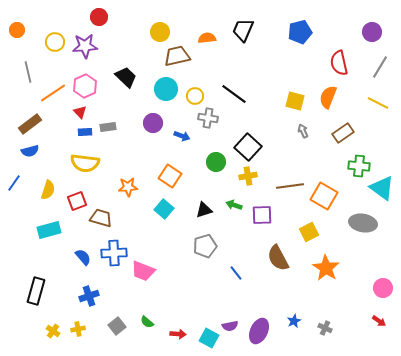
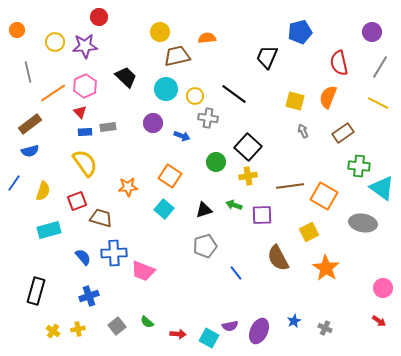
black trapezoid at (243, 30): moved 24 px right, 27 px down
yellow semicircle at (85, 163): rotated 132 degrees counterclockwise
yellow semicircle at (48, 190): moved 5 px left, 1 px down
